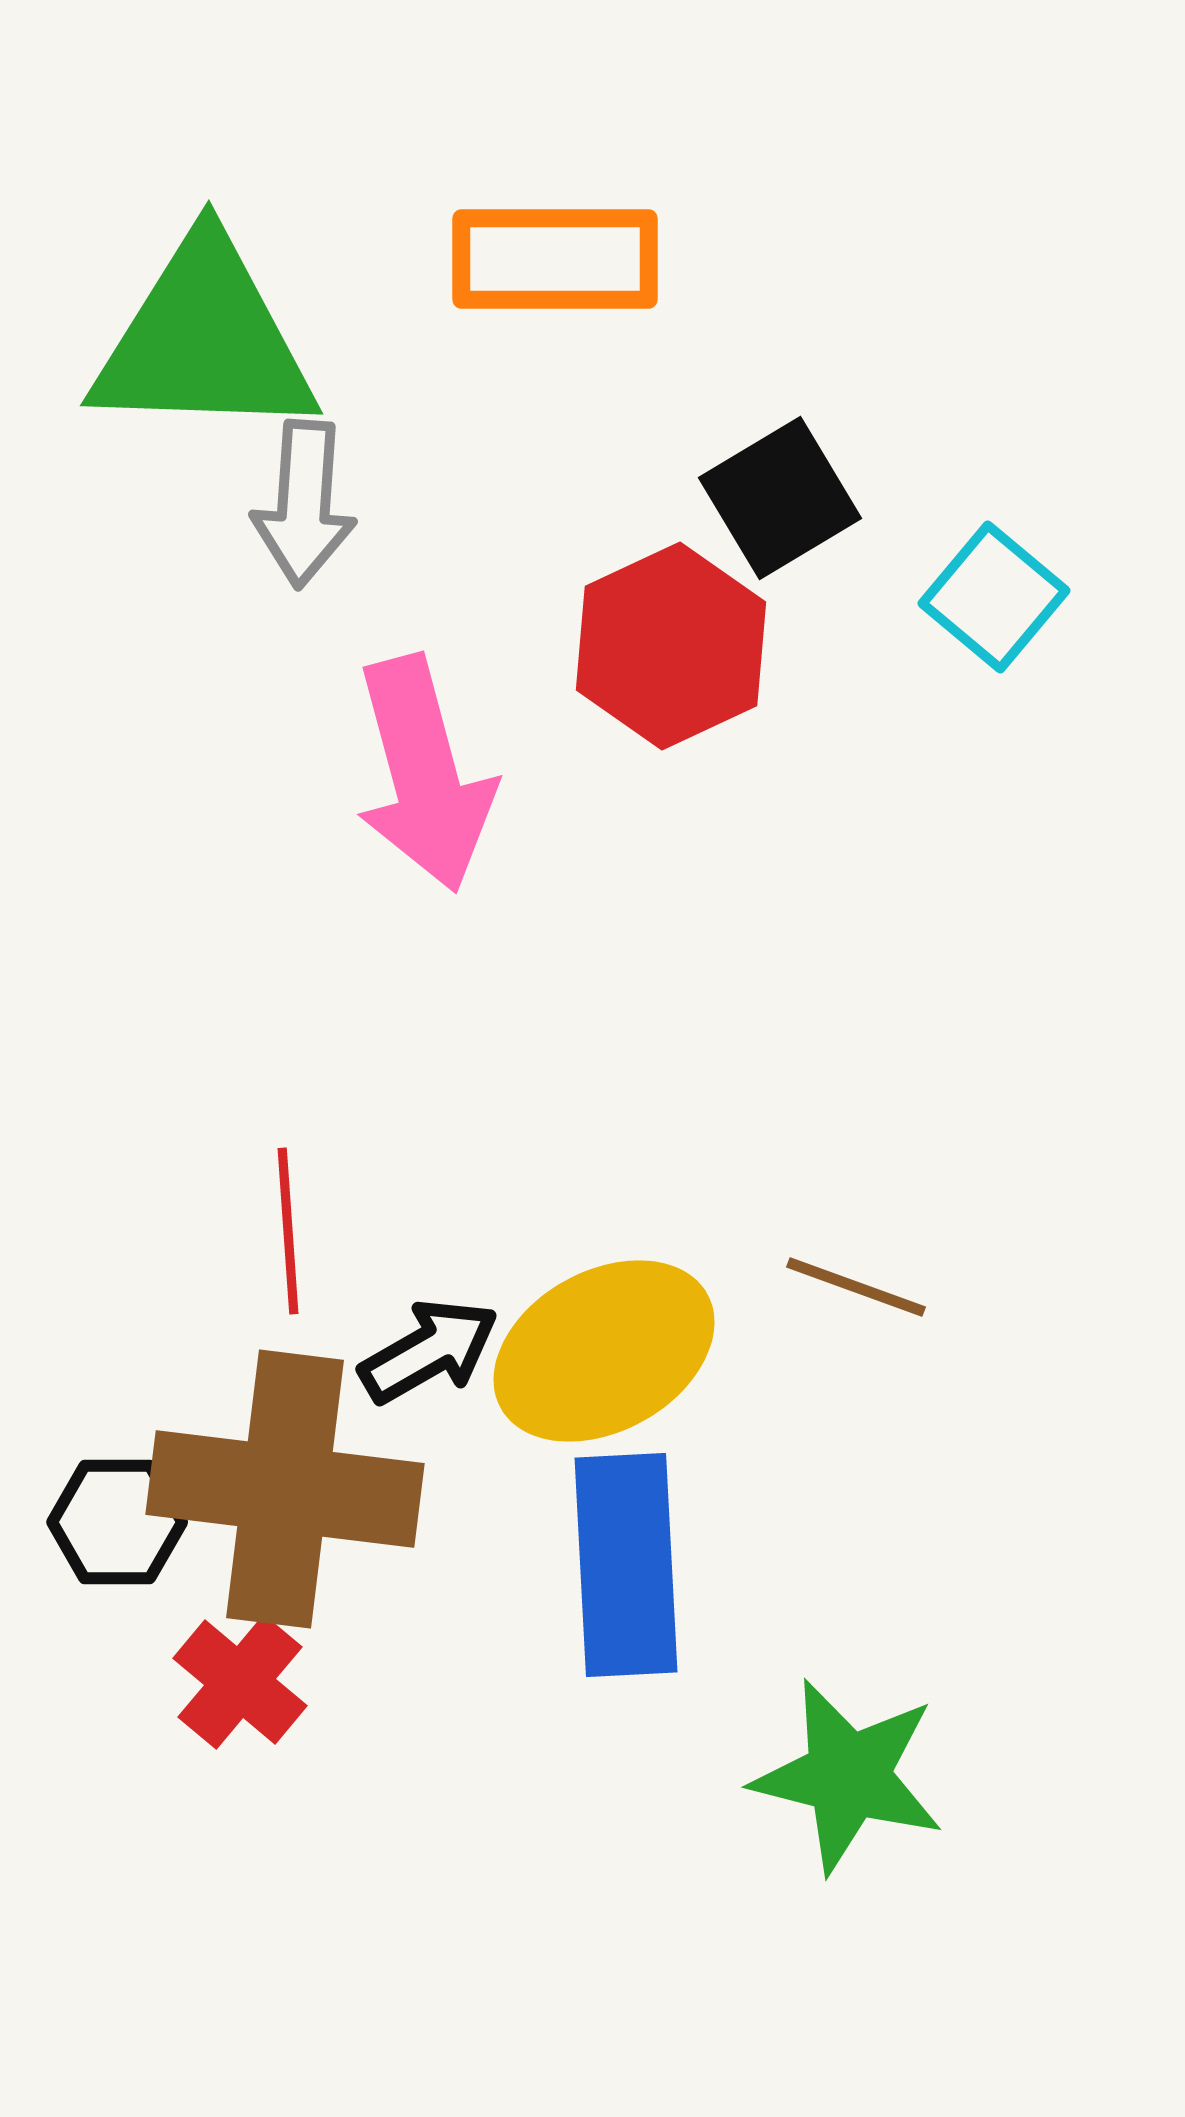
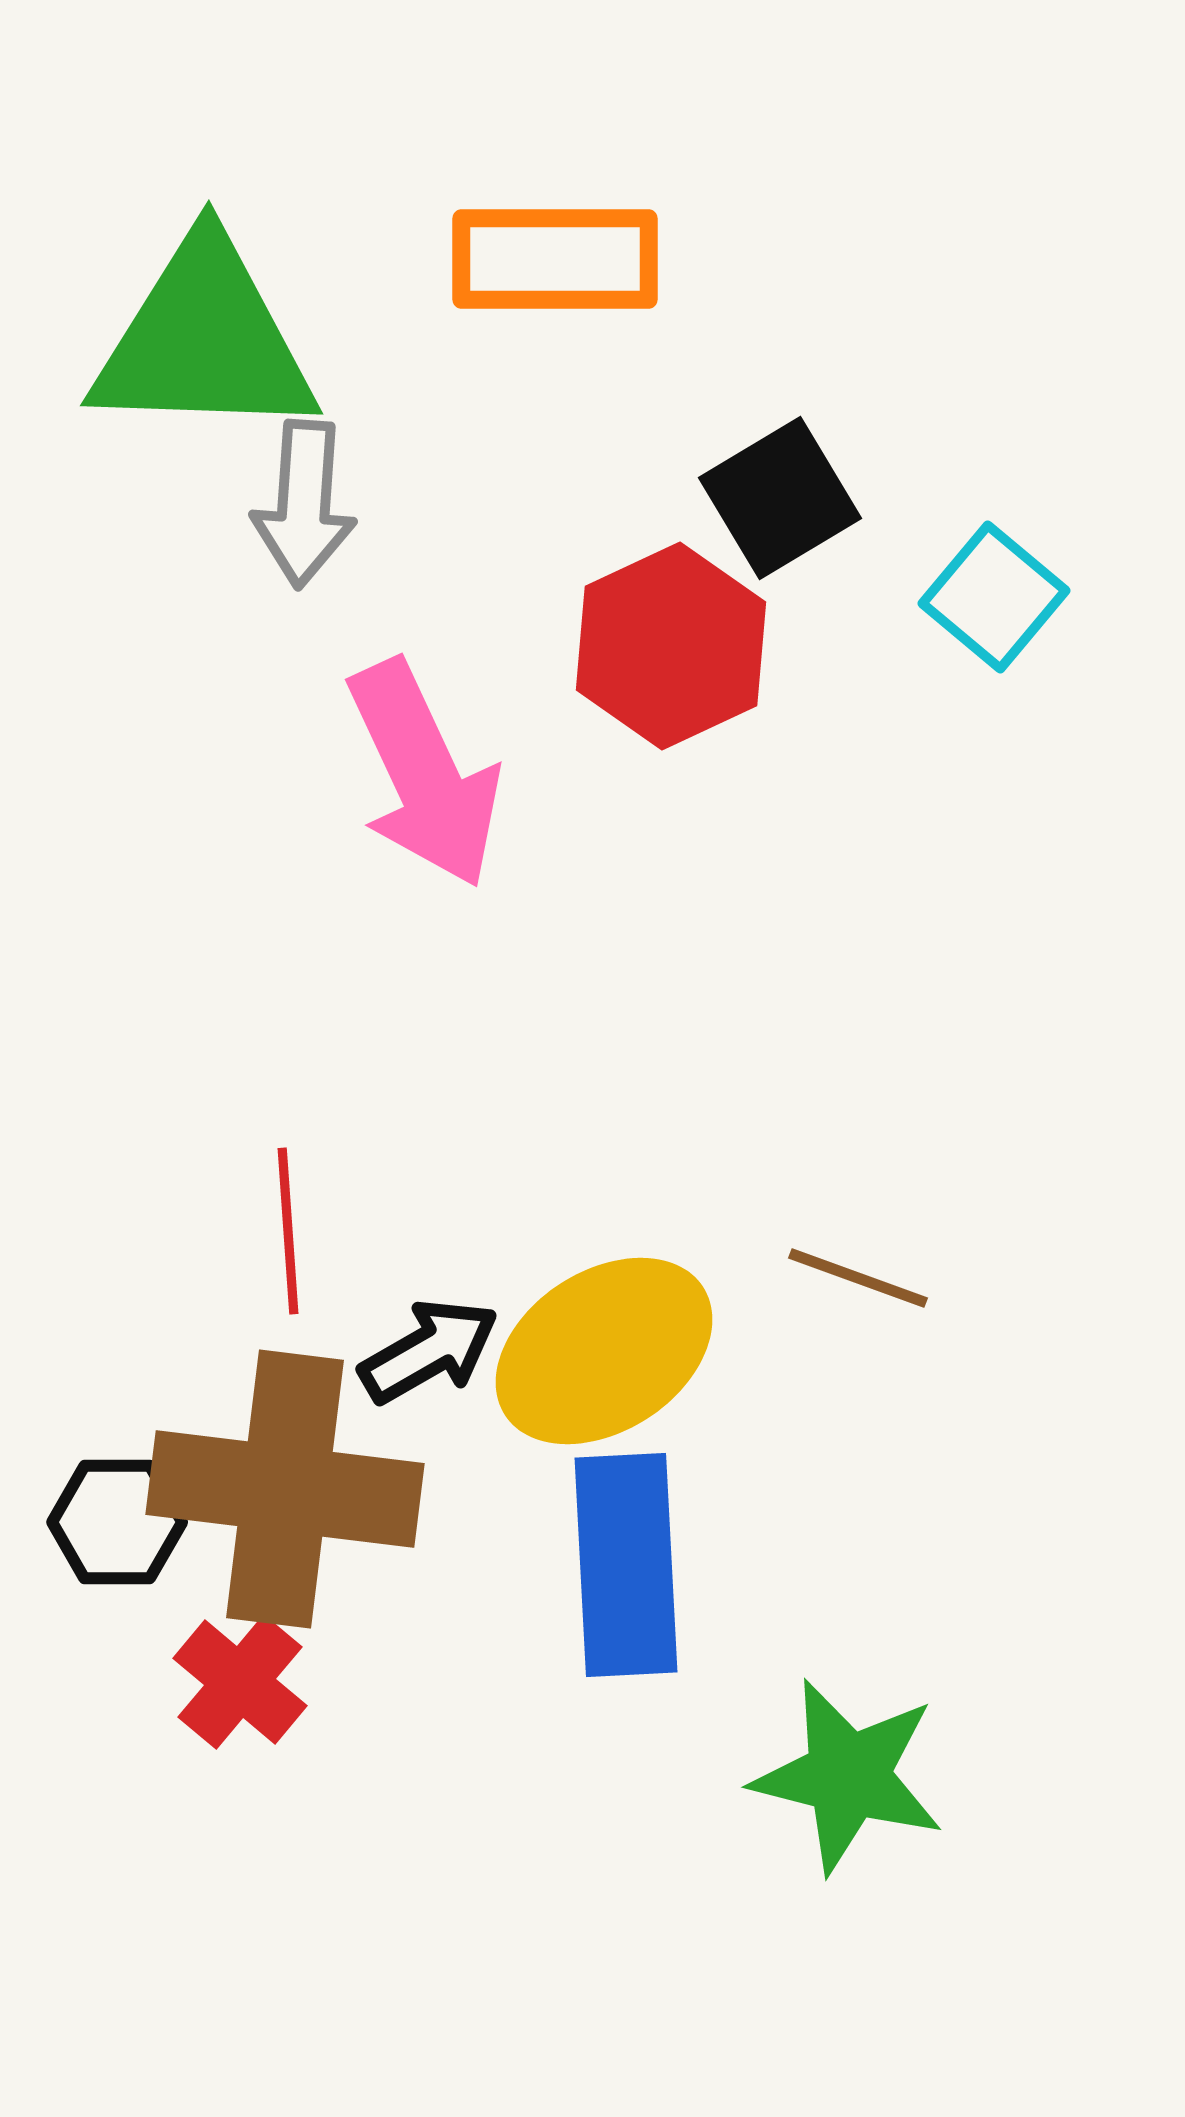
pink arrow: rotated 10 degrees counterclockwise
brown line: moved 2 px right, 9 px up
yellow ellipse: rotated 4 degrees counterclockwise
